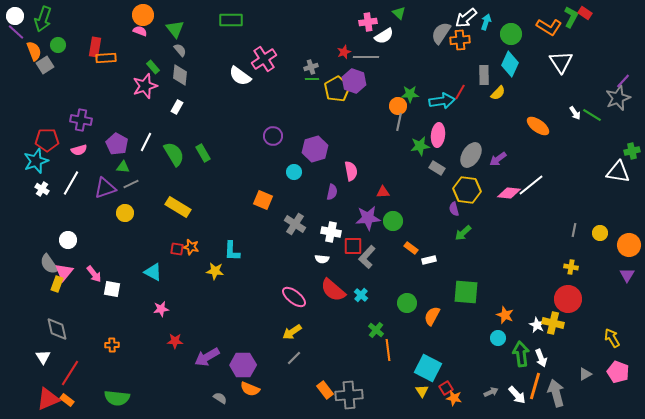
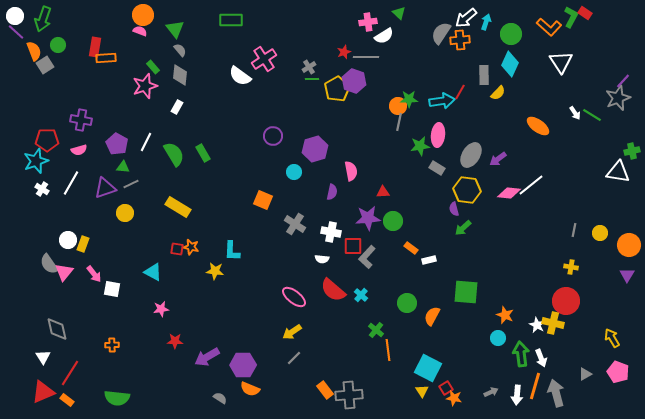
orange L-shape at (549, 27): rotated 10 degrees clockwise
gray cross at (311, 67): moved 2 px left; rotated 16 degrees counterclockwise
green star at (410, 94): moved 1 px left, 5 px down
green arrow at (463, 233): moved 5 px up
yellow rectangle at (57, 284): moved 26 px right, 40 px up
red circle at (568, 299): moved 2 px left, 2 px down
white arrow at (517, 395): rotated 48 degrees clockwise
red triangle at (48, 399): moved 5 px left, 7 px up
